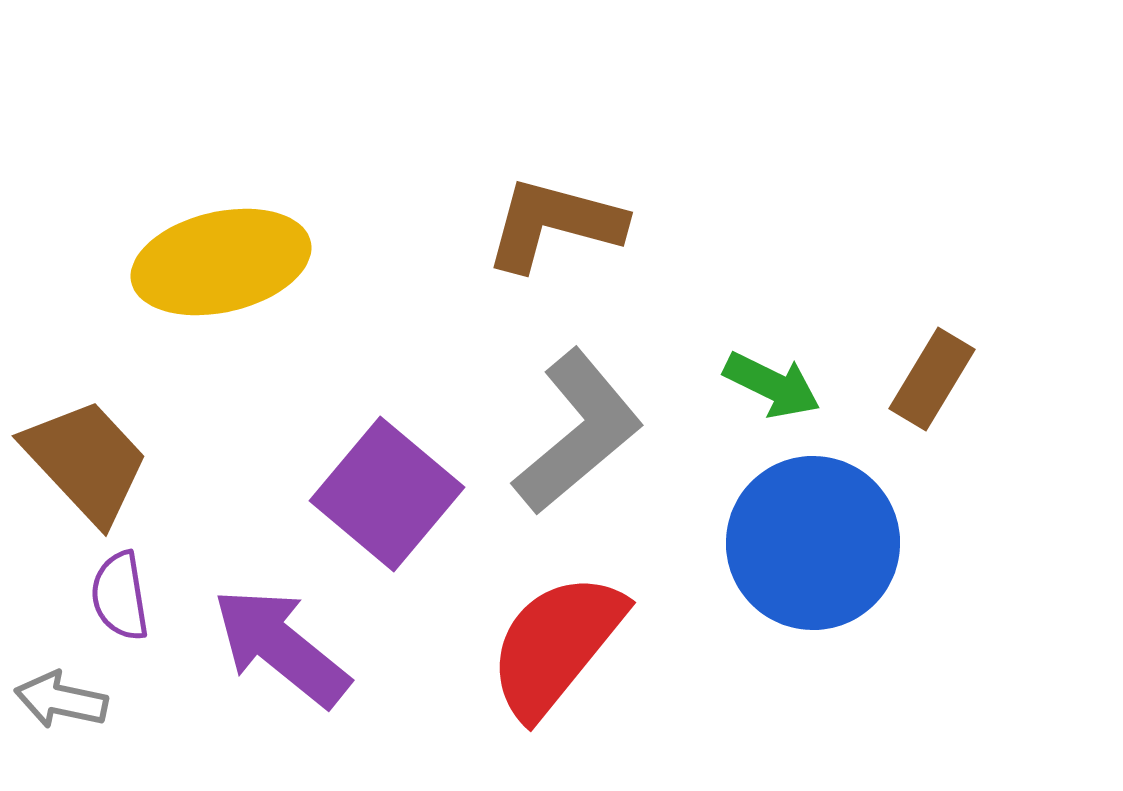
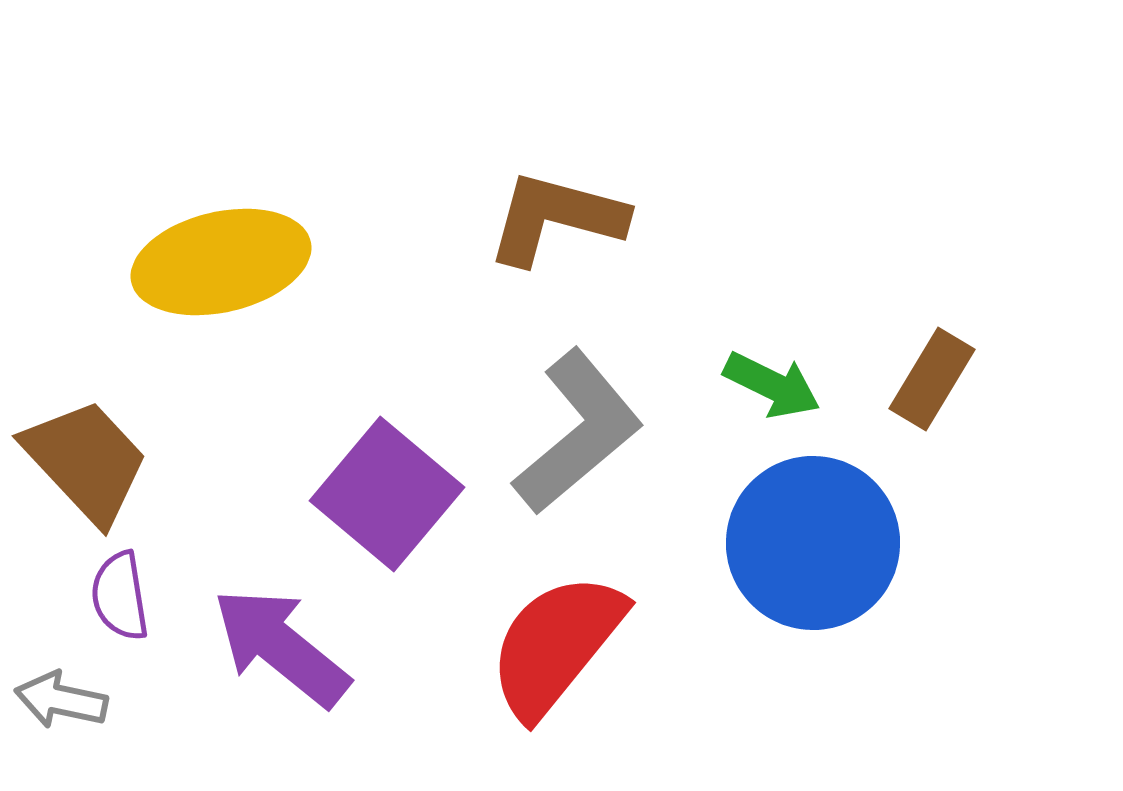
brown L-shape: moved 2 px right, 6 px up
